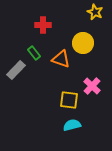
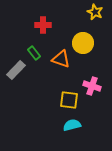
pink cross: rotated 24 degrees counterclockwise
